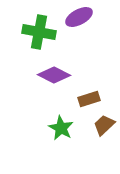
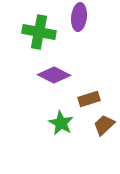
purple ellipse: rotated 56 degrees counterclockwise
green star: moved 5 px up
